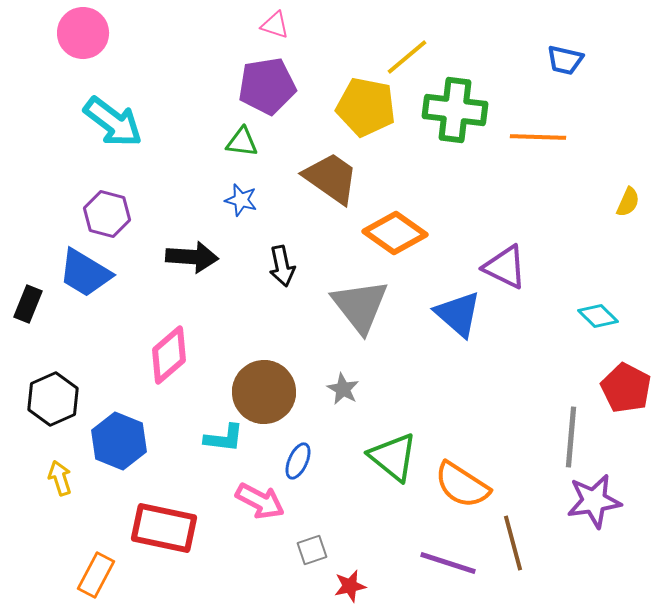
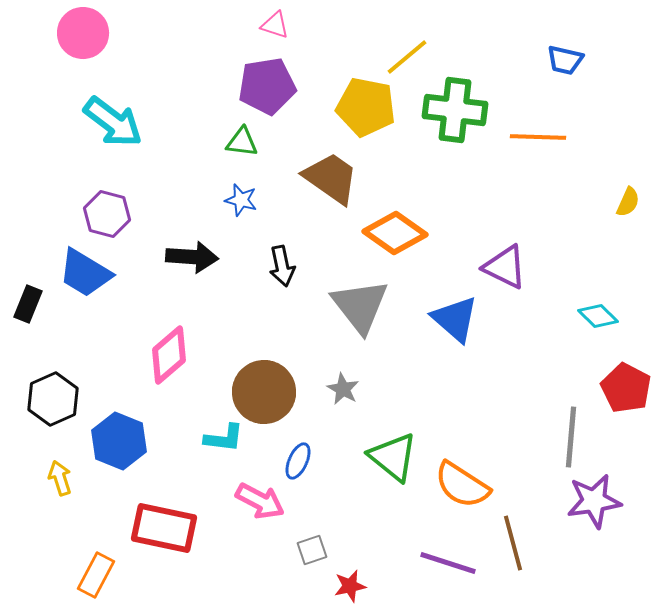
blue triangle at (458, 314): moved 3 px left, 5 px down
